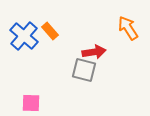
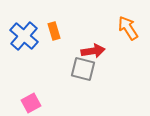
orange rectangle: moved 4 px right; rotated 24 degrees clockwise
red arrow: moved 1 px left, 1 px up
gray square: moved 1 px left, 1 px up
pink square: rotated 30 degrees counterclockwise
